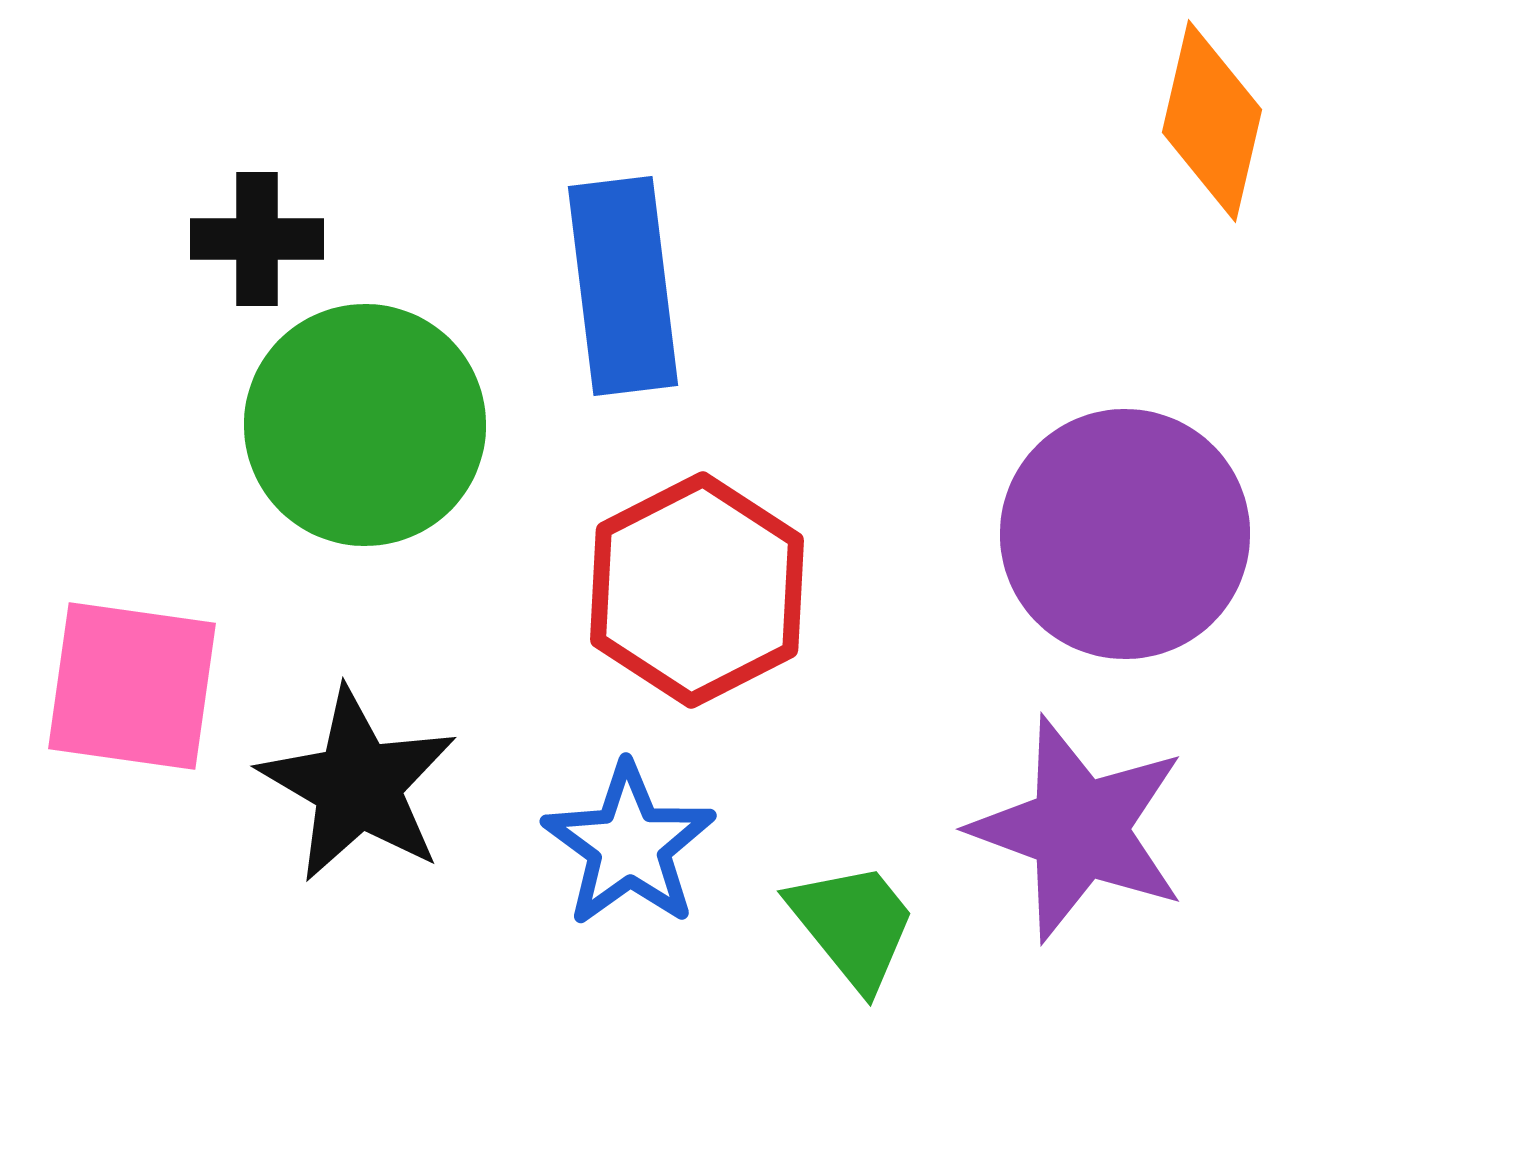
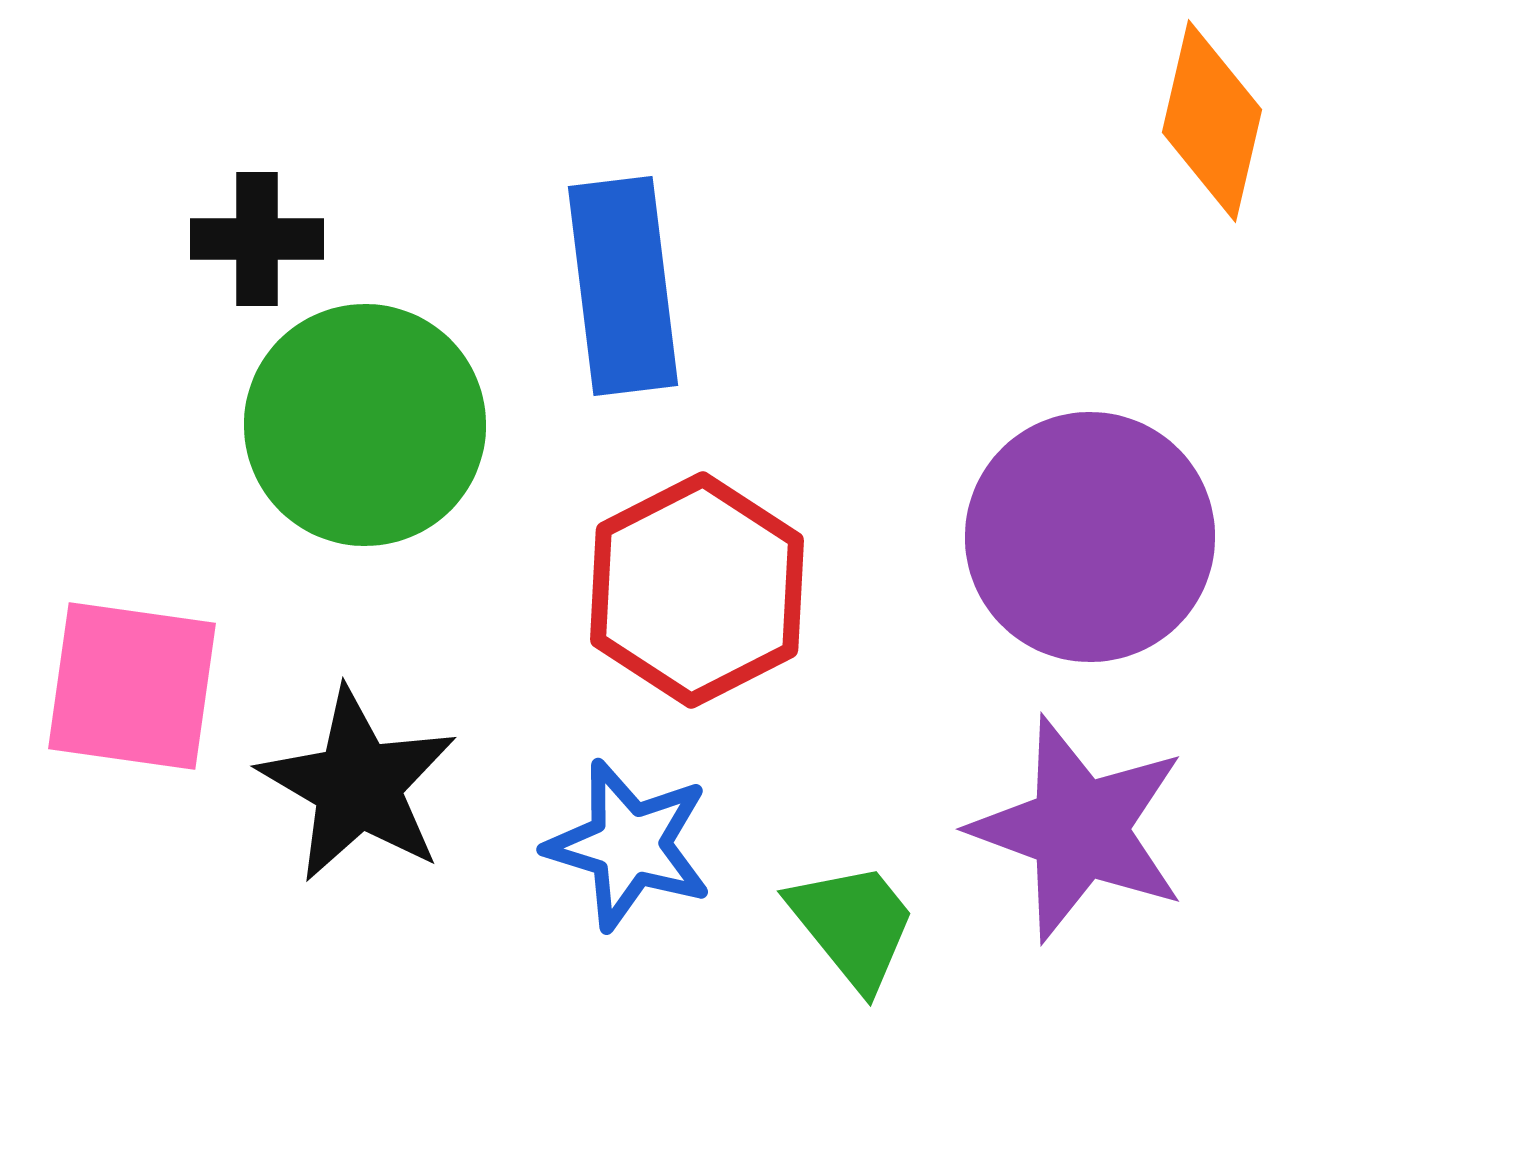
purple circle: moved 35 px left, 3 px down
blue star: rotated 19 degrees counterclockwise
